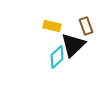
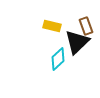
black triangle: moved 4 px right, 3 px up
cyan diamond: moved 1 px right, 2 px down
